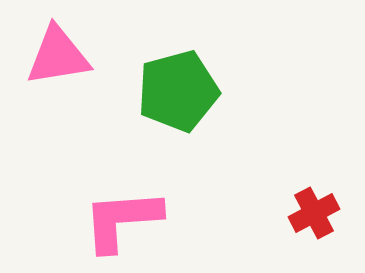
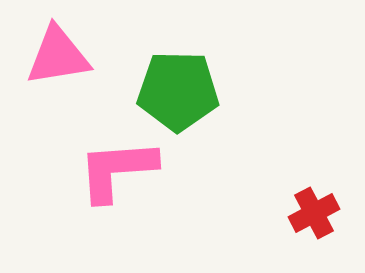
green pentagon: rotated 16 degrees clockwise
pink L-shape: moved 5 px left, 50 px up
